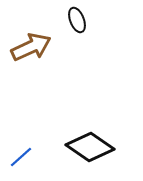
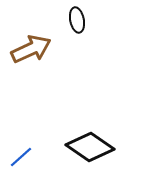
black ellipse: rotated 10 degrees clockwise
brown arrow: moved 2 px down
